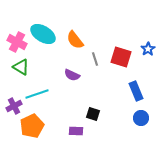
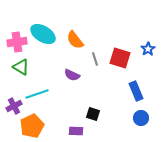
pink cross: rotated 36 degrees counterclockwise
red square: moved 1 px left, 1 px down
